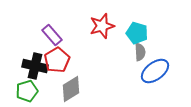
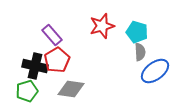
cyan pentagon: moved 1 px up
gray diamond: rotated 40 degrees clockwise
